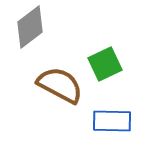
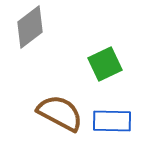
brown semicircle: moved 28 px down
